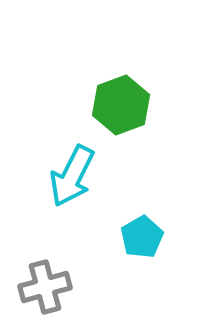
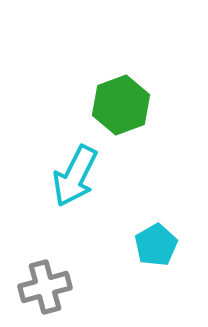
cyan arrow: moved 3 px right
cyan pentagon: moved 14 px right, 8 px down
